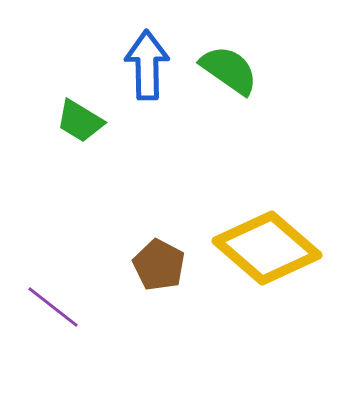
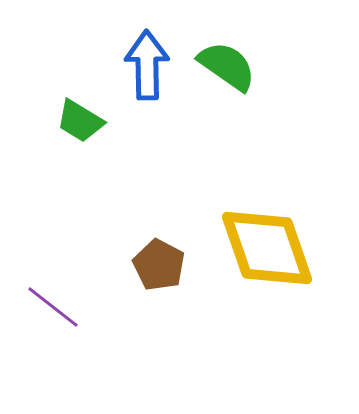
green semicircle: moved 2 px left, 4 px up
yellow diamond: rotated 30 degrees clockwise
